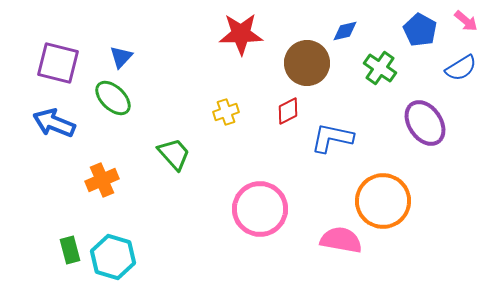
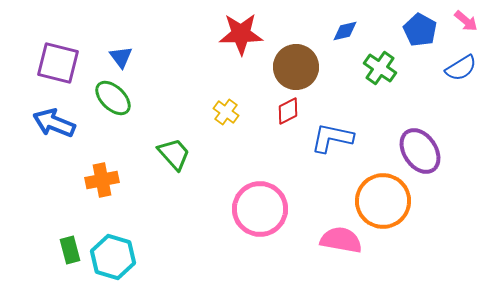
blue triangle: rotated 20 degrees counterclockwise
brown circle: moved 11 px left, 4 px down
yellow cross: rotated 35 degrees counterclockwise
purple ellipse: moved 5 px left, 28 px down
orange cross: rotated 12 degrees clockwise
